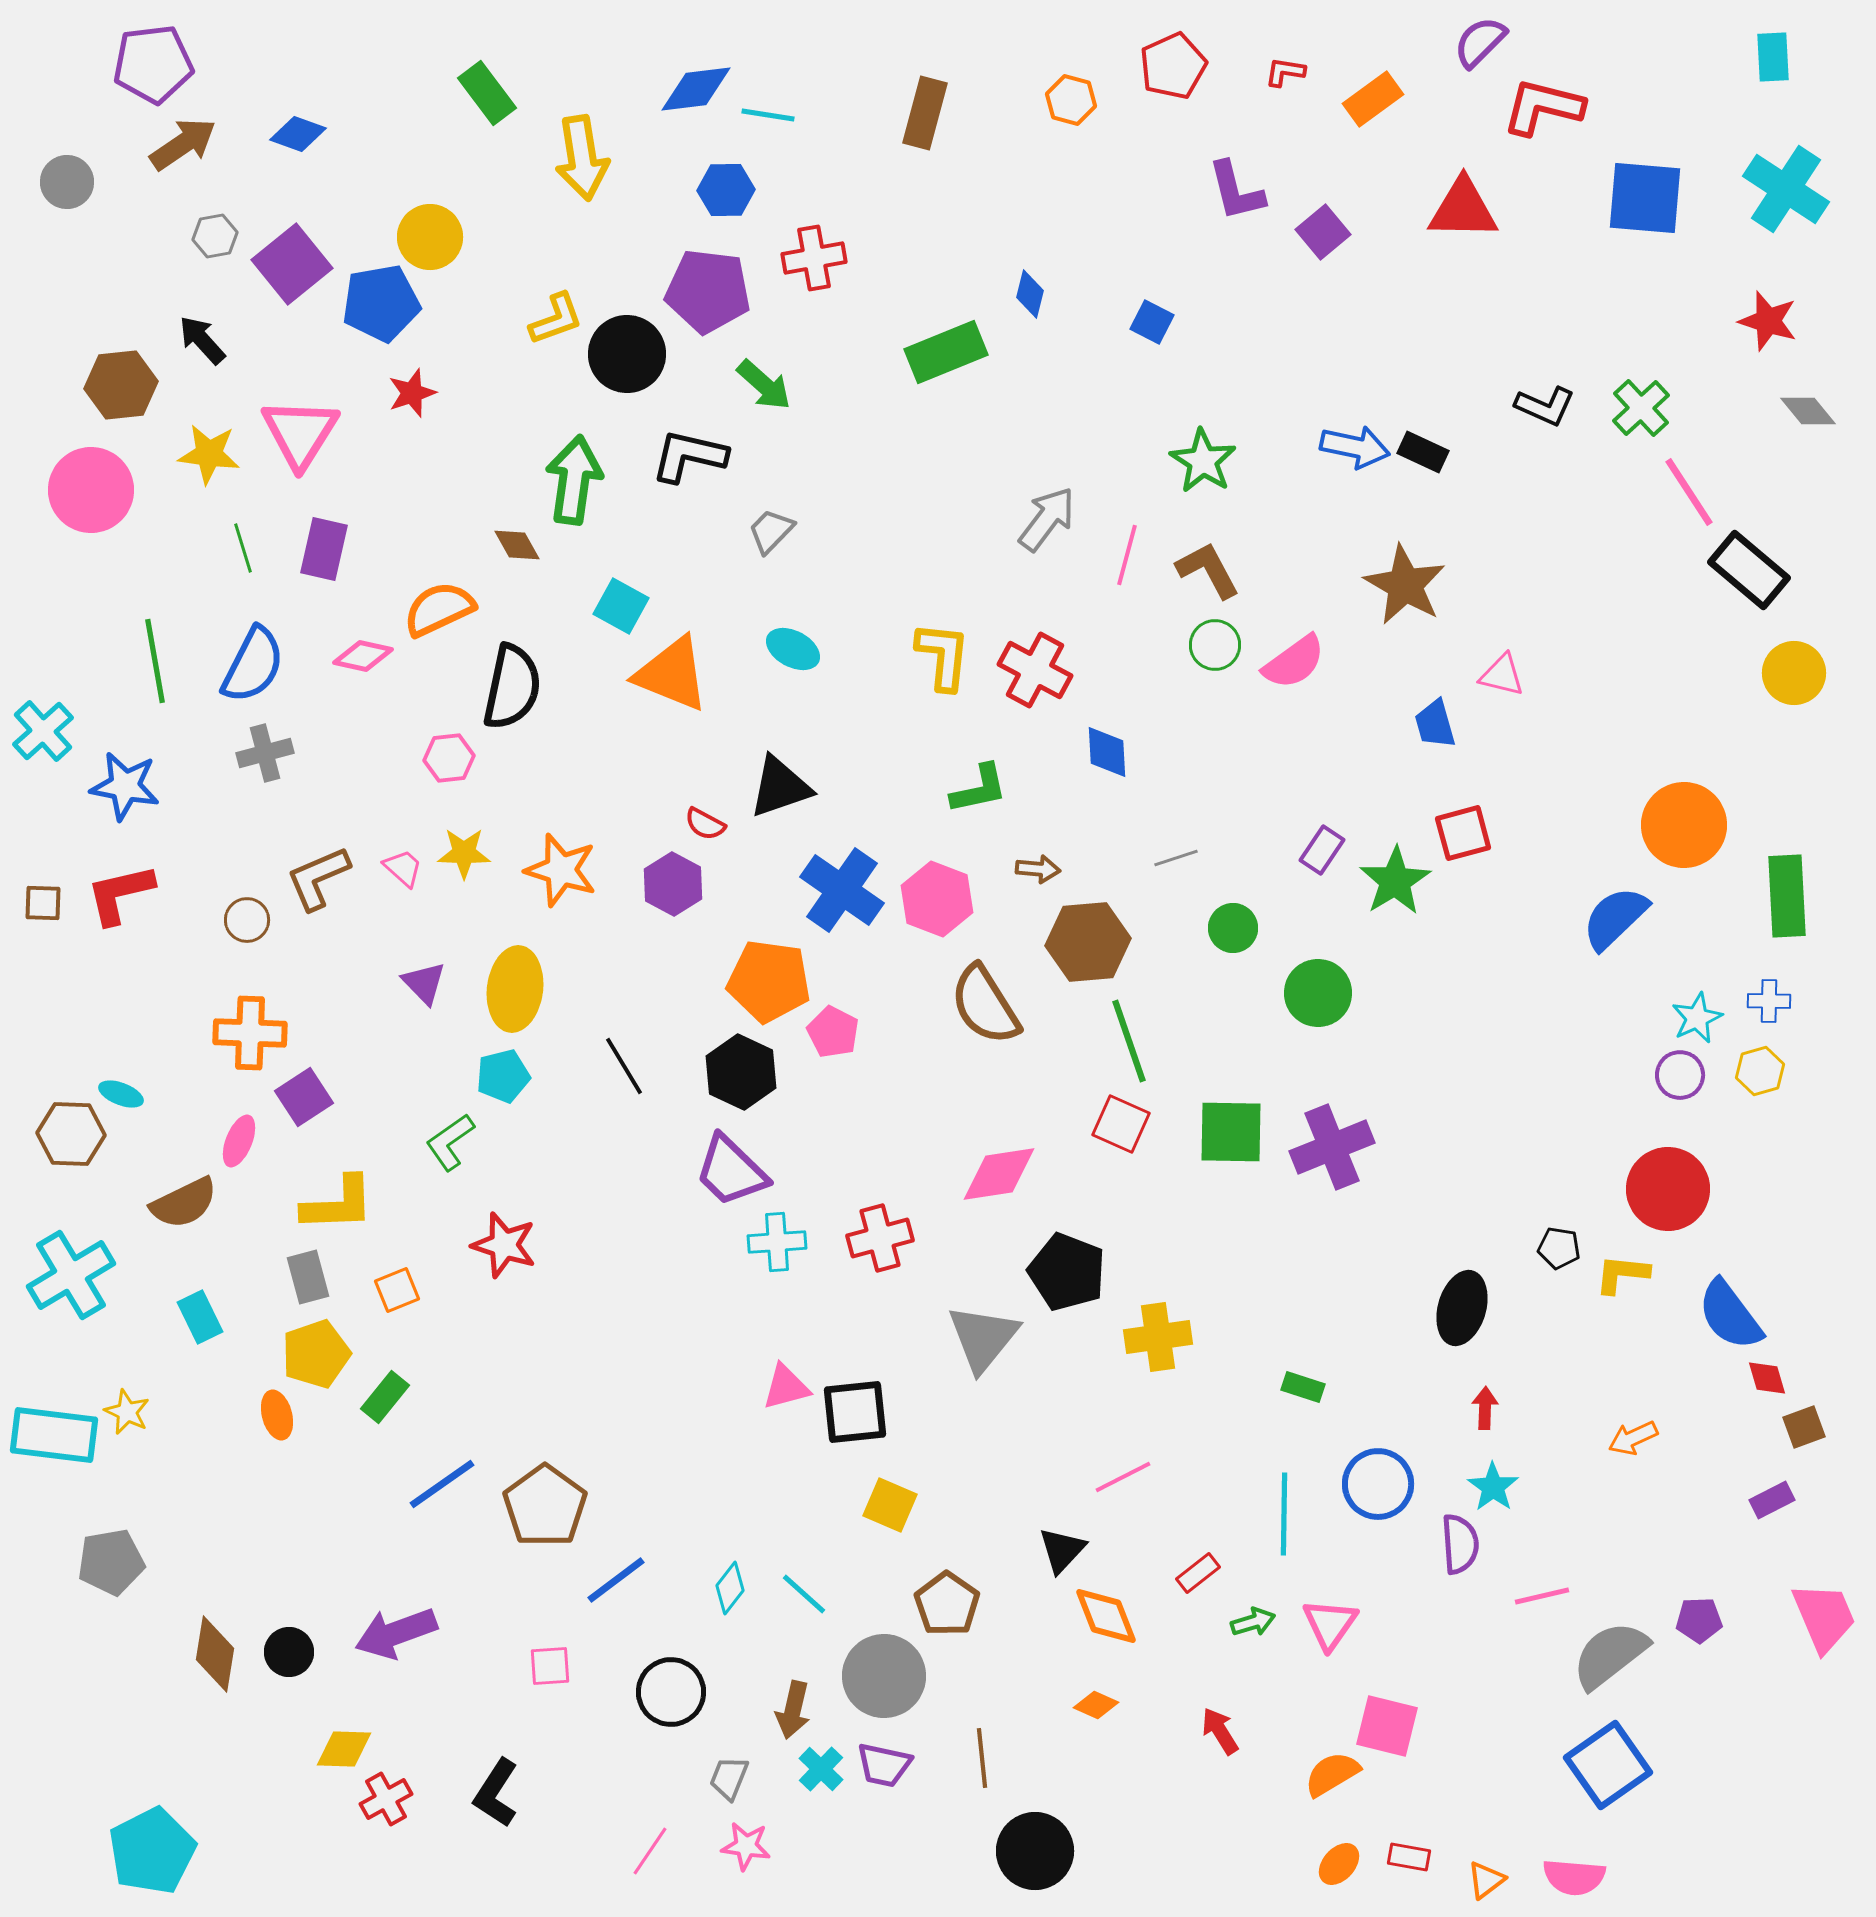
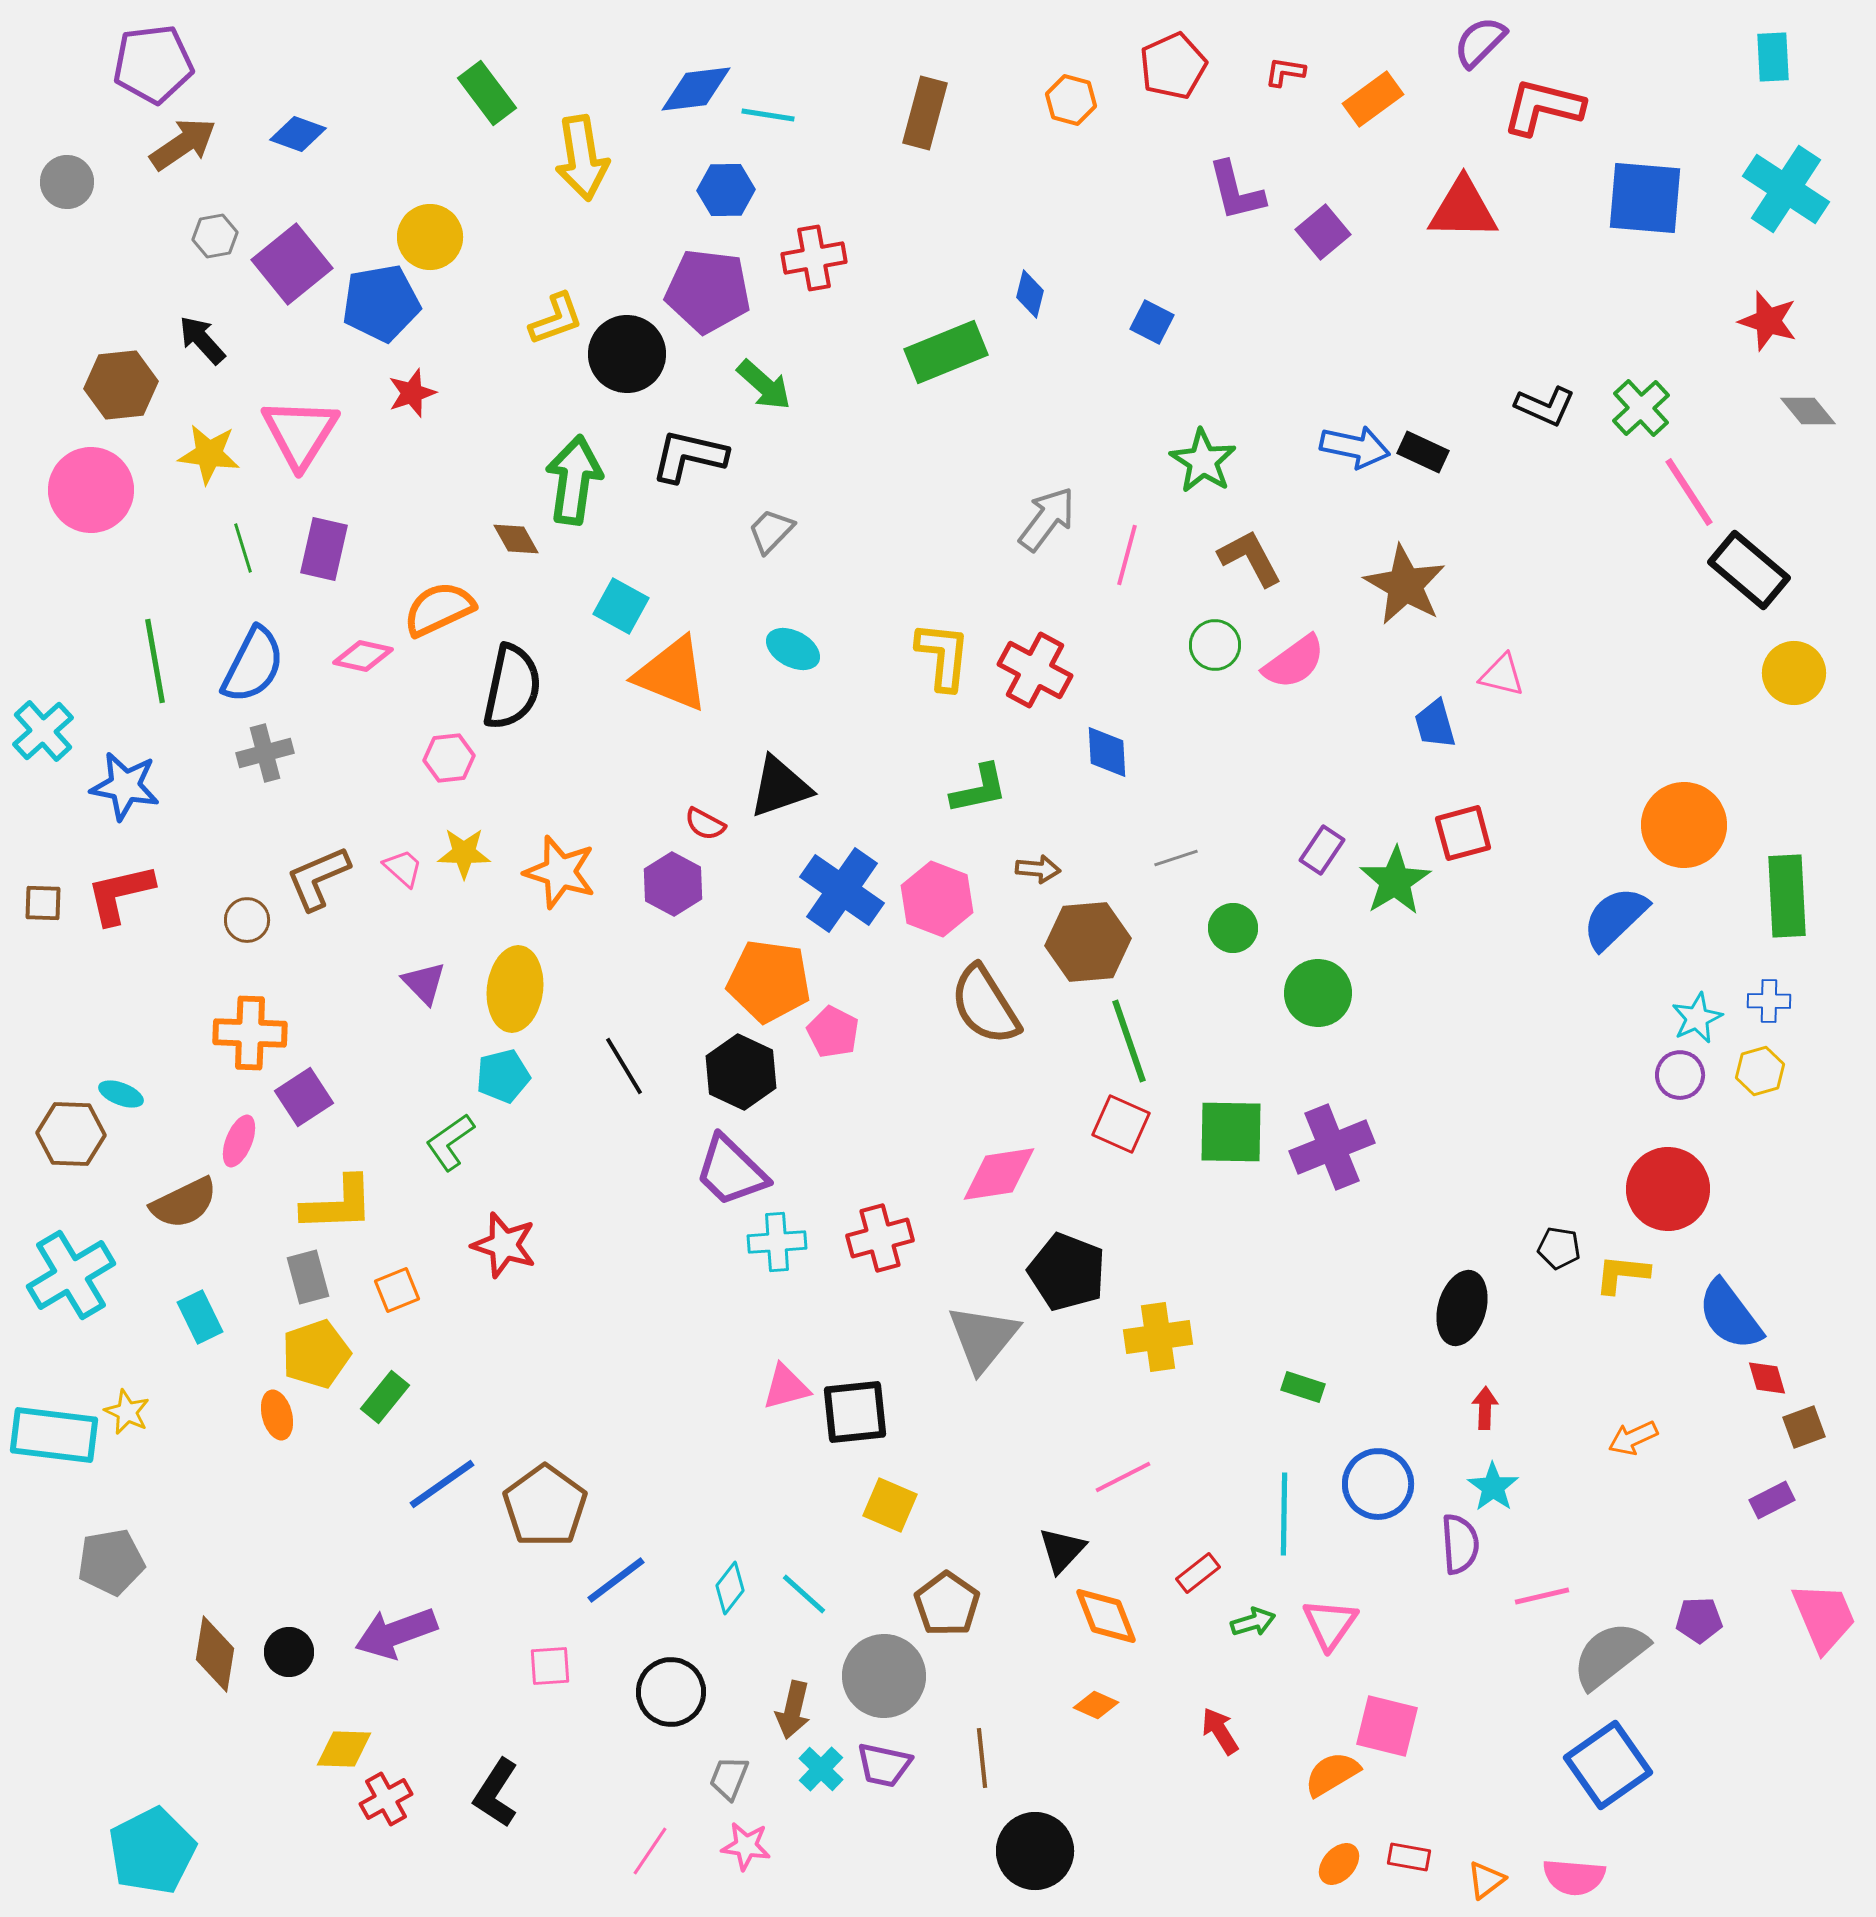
brown diamond at (517, 545): moved 1 px left, 6 px up
brown L-shape at (1208, 570): moved 42 px right, 12 px up
orange star at (561, 870): moved 1 px left, 2 px down
